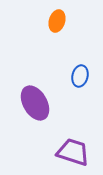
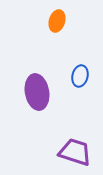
purple ellipse: moved 2 px right, 11 px up; rotated 20 degrees clockwise
purple trapezoid: moved 2 px right
